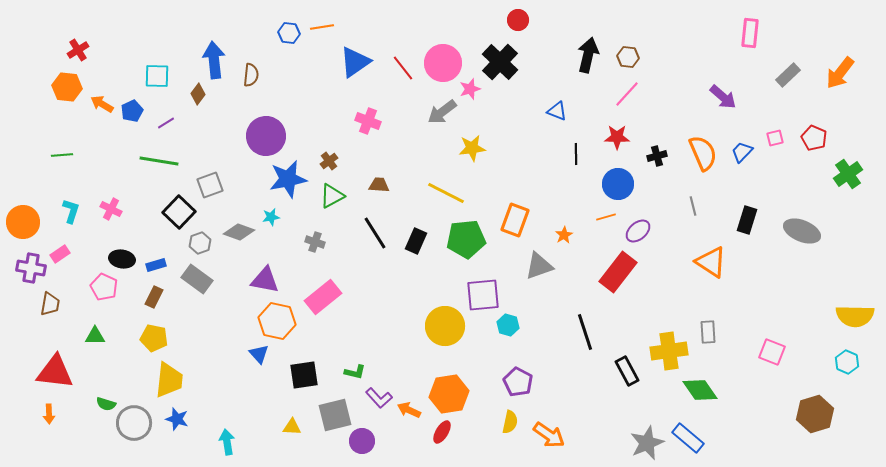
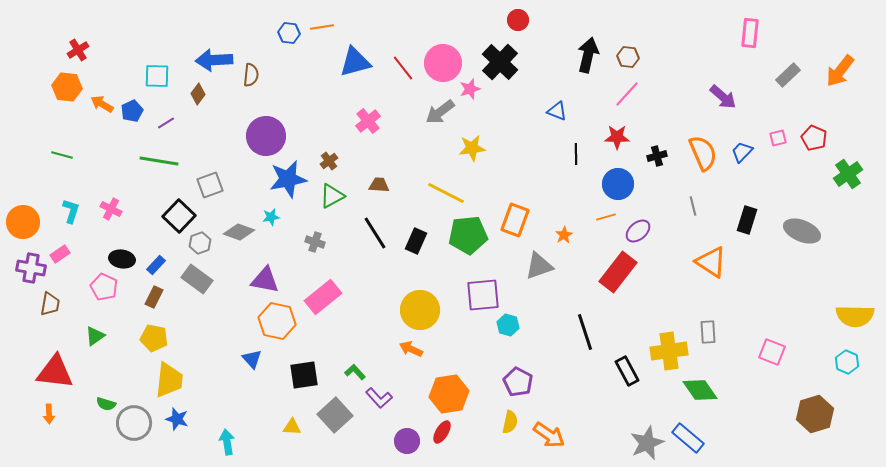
blue arrow at (214, 60): rotated 87 degrees counterclockwise
blue triangle at (355, 62): rotated 20 degrees clockwise
orange arrow at (840, 73): moved 2 px up
gray arrow at (442, 112): moved 2 px left
pink cross at (368, 121): rotated 30 degrees clockwise
pink square at (775, 138): moved 3 px right
green line at (62, 155): rotated 20 degrees clockwise
black square at (179, 212): moved 4 px down
green pentagon at (466, 239): moved 2 px right, 4 px up
blue rectangle at (156, 265): rotated 30 degrees counterclockwise
yellow circle at (445, 326): moved 25 px left, 16 px up
green triangle at (95, 336): rotated 35 degrees counterclockwise
blue triangle at (259, 354): moved 7 px left, 5 px down
green L-shape at (355, 372): rotated 145 degrees counterclockwise
orange arrow at (409, 410): moved 2 px right, 61 px up
gray square at (335, 415): rotated 28 degrees counterclockwise
purple circle at (362, 441): moved 45 px right
